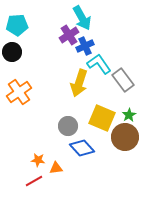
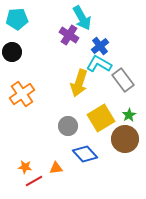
cyan pentagon: moved 6 px up
purple cross: rotated 24 degrees counterclockwise
blue cross: moved 15 px right; rotated 12 degrees counterclockwise
cyan L-shape: rotated 25 degrees counterclockwise
orange cross: moved 3 px right, 2 px down
yellow square: moved 1 px left; rotated 36 degrees clockwise
brown circle: moved 2 px down
blue diamond: moved 3 px right, 6 px down
orange star: moved 13 px left, 7 px down
